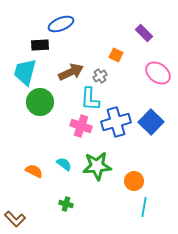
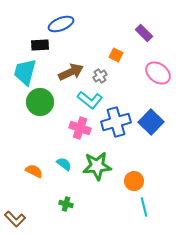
cyan L-shape: moved 1 px down; rotated 55 degrees counterclockwise
pink cross: moved 1 px left, 2 px down
cyan line: rotated 24 degrees counterclockwise
